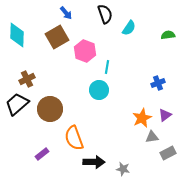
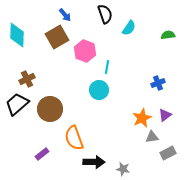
blue arrow: moved 1 px left, 2 px down
